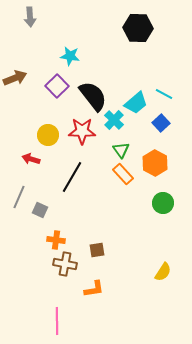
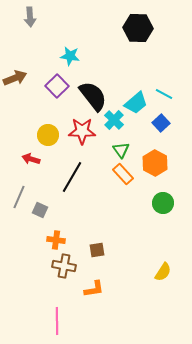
brown cross: moved 1 px left, 2 px down
